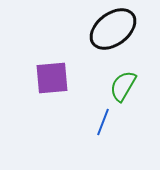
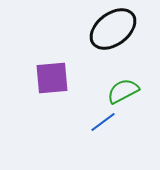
green semicircle: moved 5 px down; rotated 32 degrees clockwise
blue line: rotated 32 degrees clockwise
